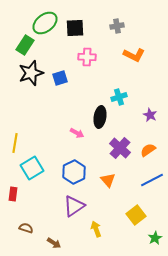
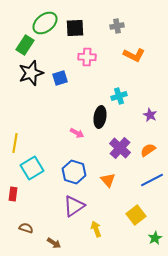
cyan cross: moved 1 px up
blue hexagon: rotated 15 degrees counterclockwise
